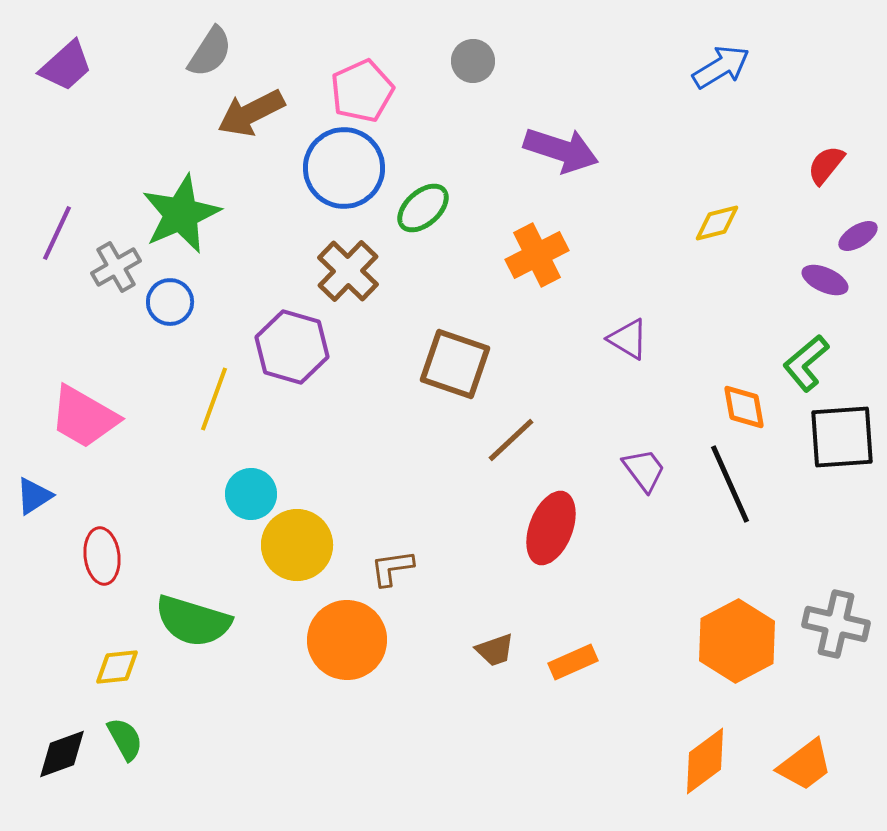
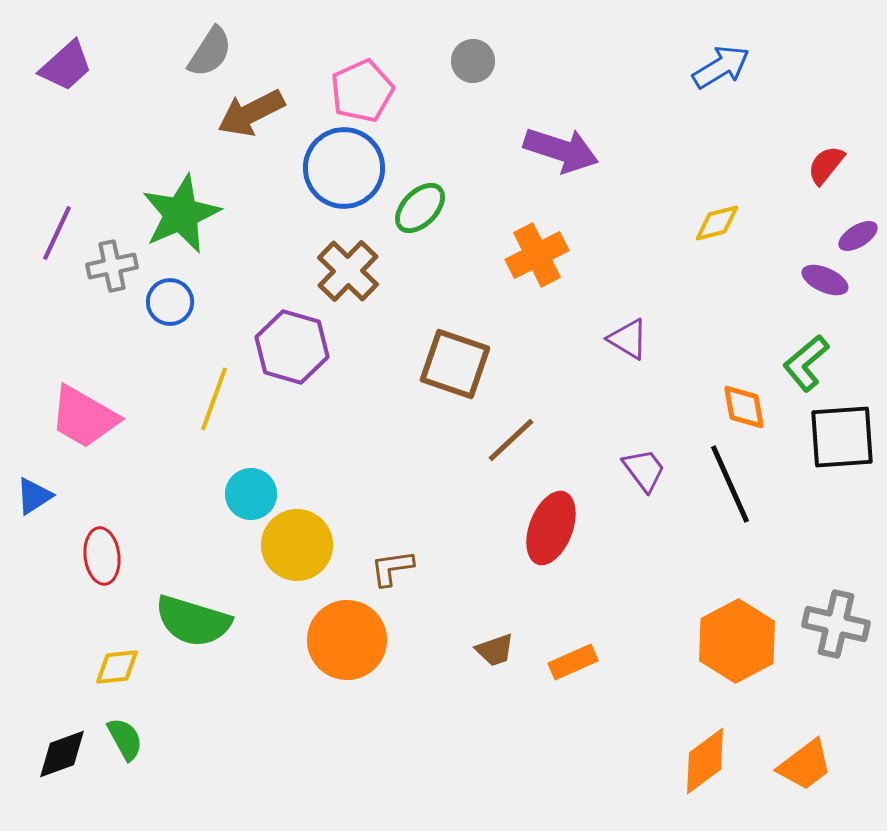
green ellipse at (423, 208): moved 3 px left; rotated 4 degrees counterclockwise
gray cross at (116, 267): moved 4 px left, 1 px up; rotated 18 degrees clockwise
